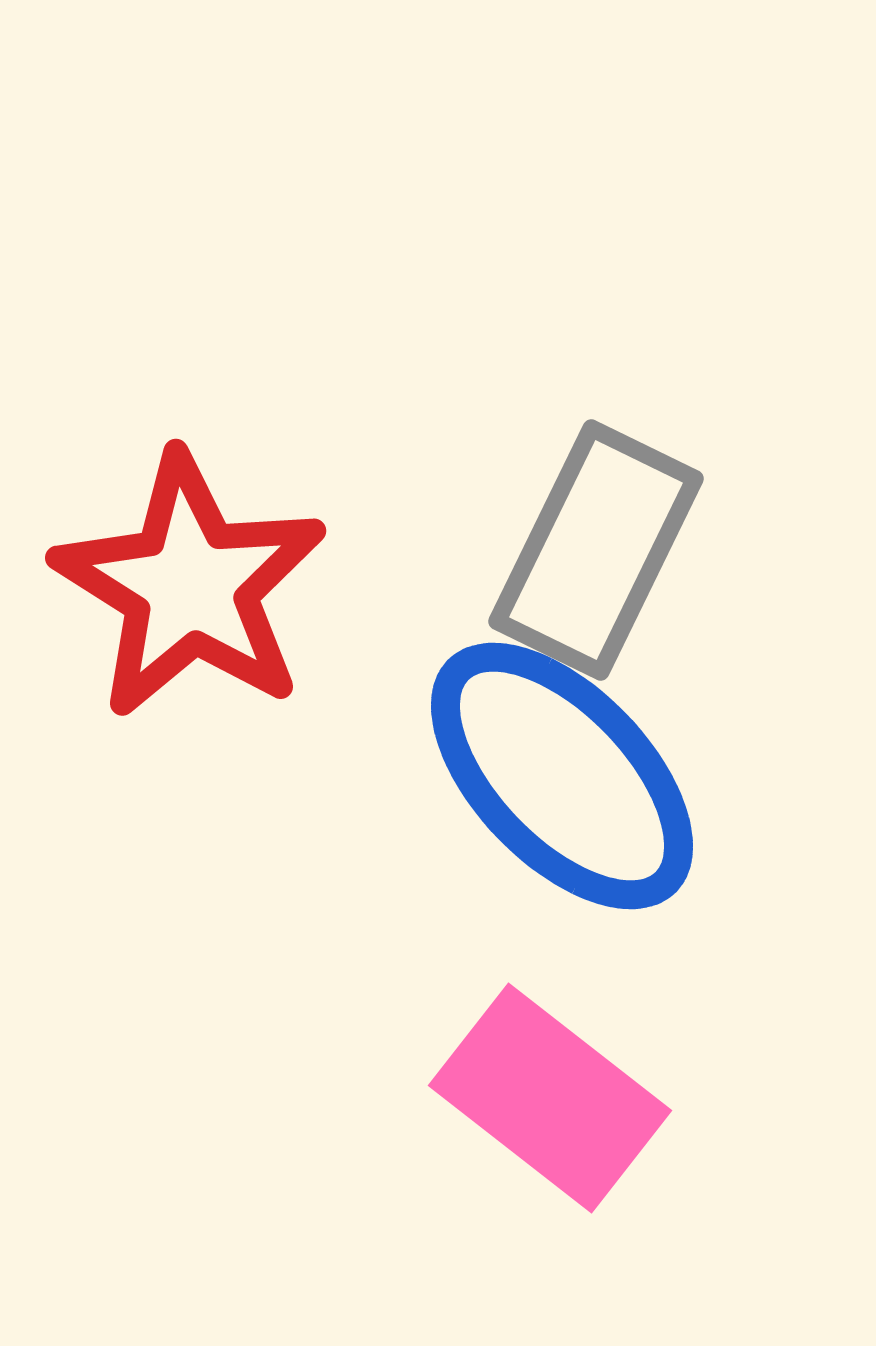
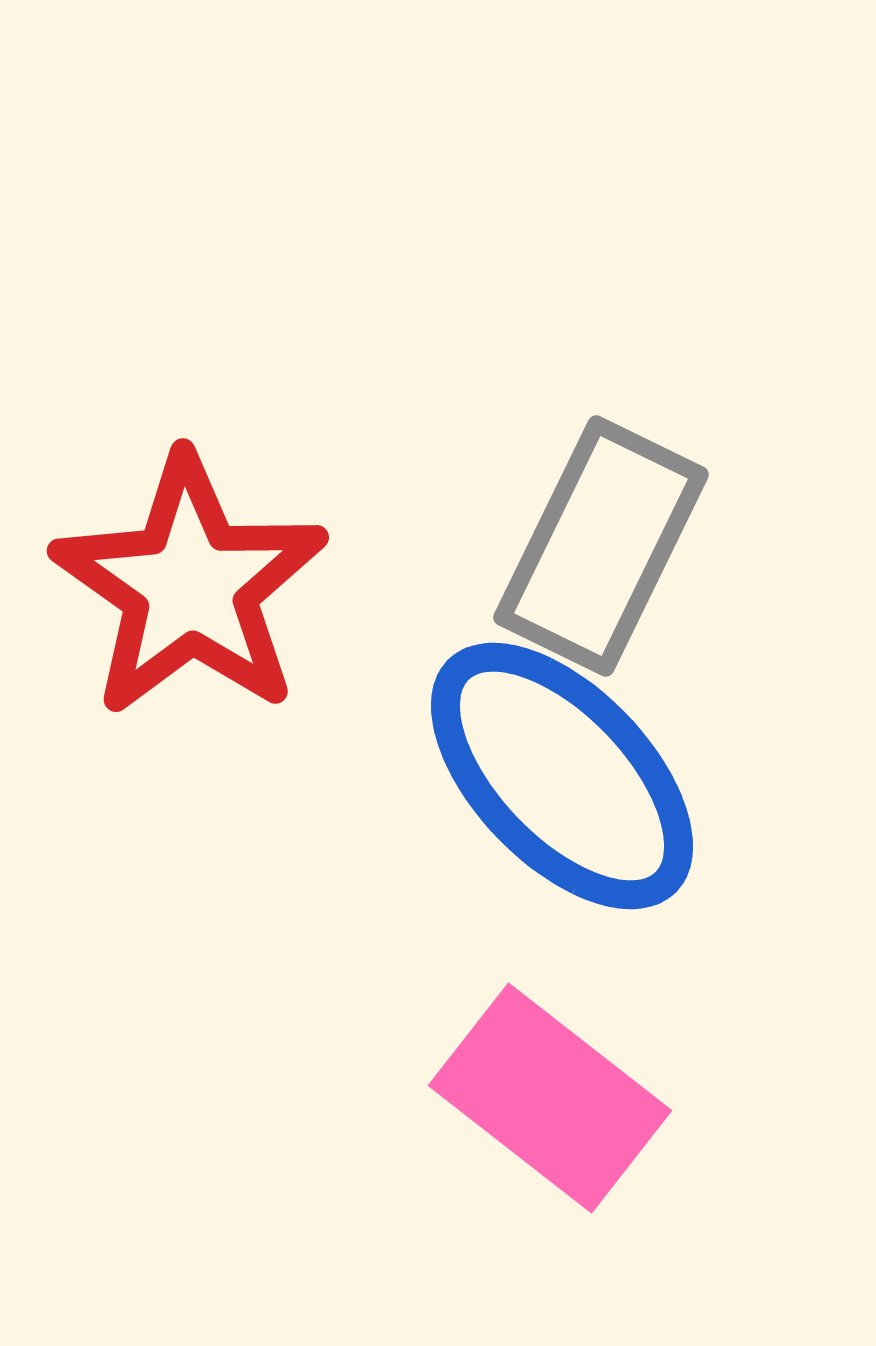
gray rectangle: moved 5 px right, 4 px up
red star: rotated 3 degrees clockwise
